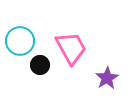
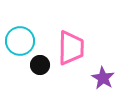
pink trapezoid: rotated 30 degrees clockwise
purple star: moved 4 px left; rotated 10 degrees counterclockwise
